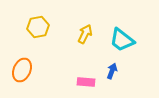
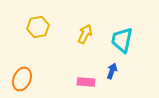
cyan trapezoid: rotated 64 degrees clockwise
orange ellipse: moved 9 px down
